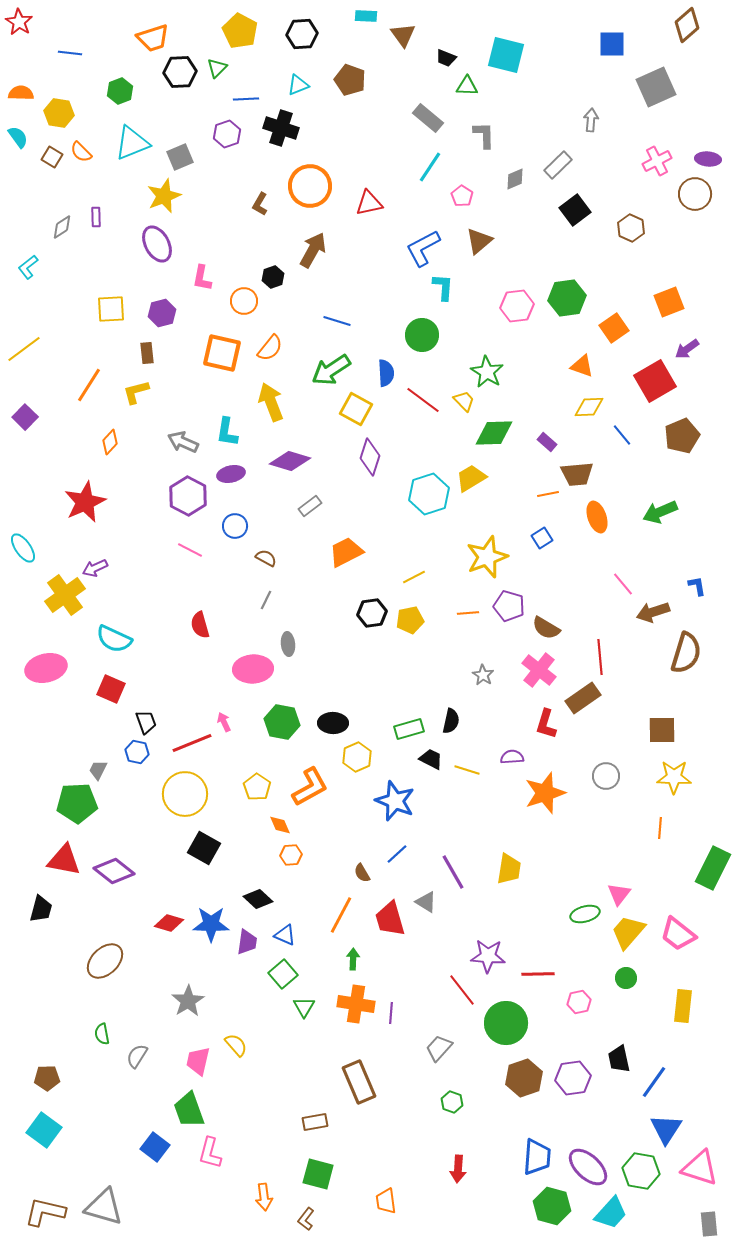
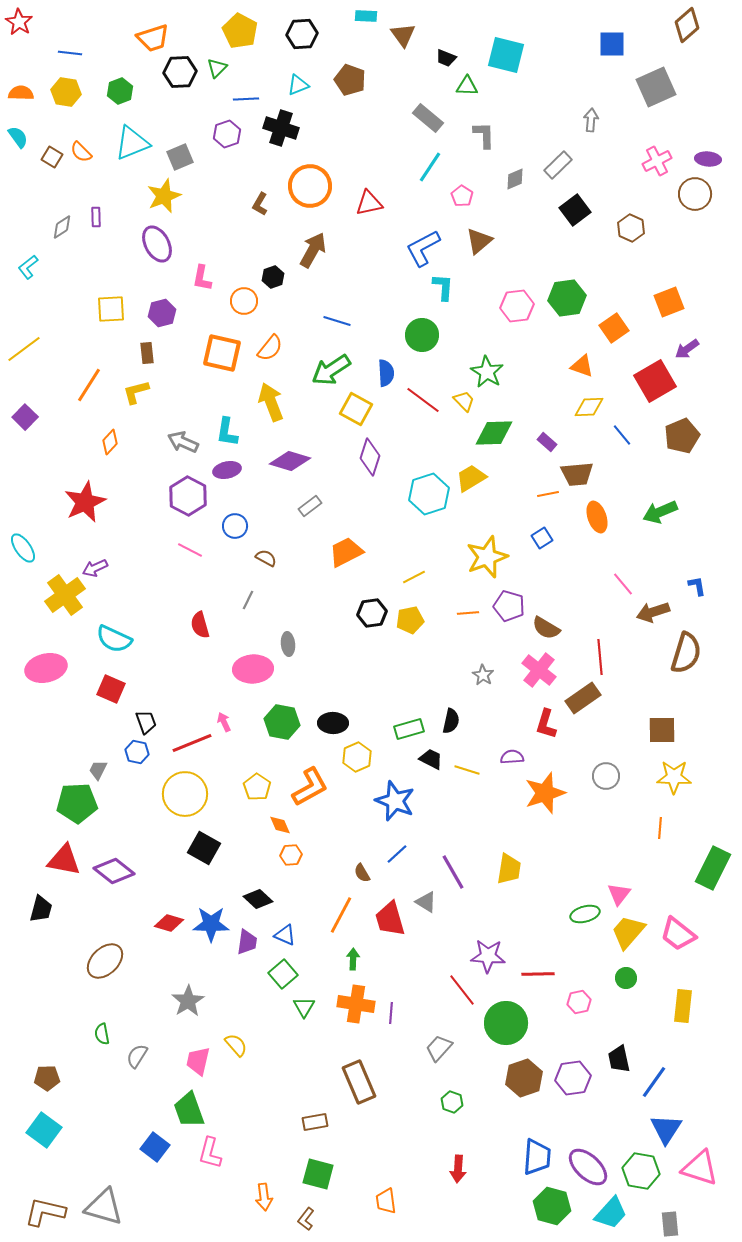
yellow hexagon at (59, 113): moved 7 px right, 21 px up
purple ellipse at (231, 474): moved 4 px left, 4 px up
gray line at (266, 600): moved 18 px left
gray rectangle at (709, 1224): moved 39 px left
